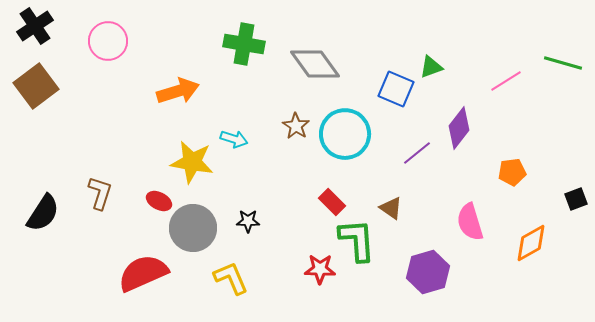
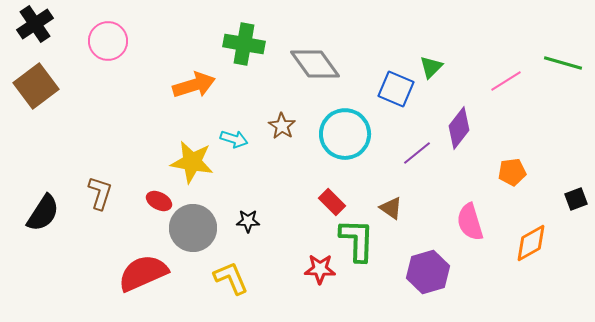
black cross: moved 2 px up
green triangle: rotated 25 degrees counterclockwise
orange arrow: moved 16 px right, 6 px up
brown star: moved 14 px left
green L-shape: rotated 6 degrees clockwise
